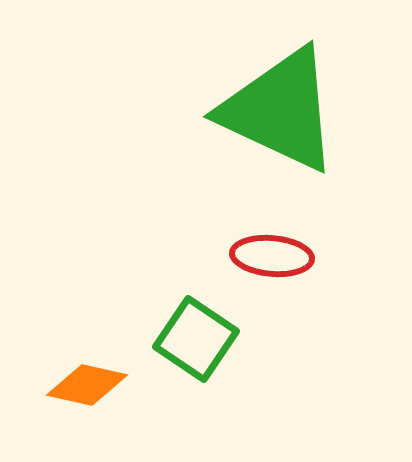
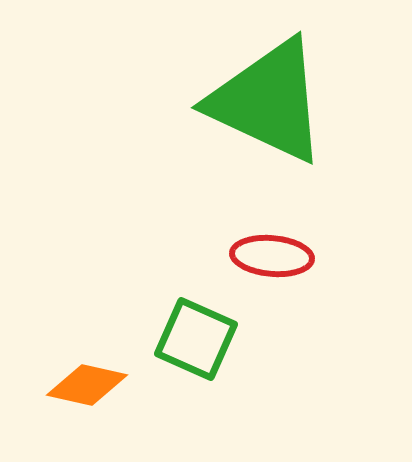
green triangle: moved 12 px left, 9 px up
green square: rotated 10 degrees counterclockwise
